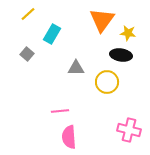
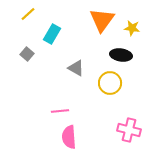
yellow star: moved 4 px right, 5 px up
gray triangle: rotated 30 degrees clockwise
yellow circle: moved 3 px right, 1 px down
